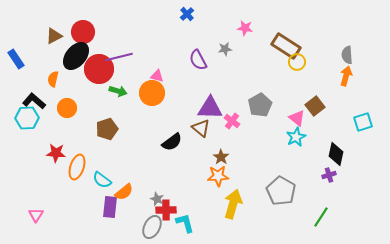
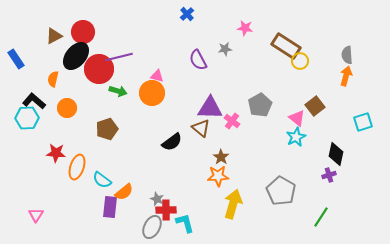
yellow circle at (297, 62): moved 3 px right, 1 px up
